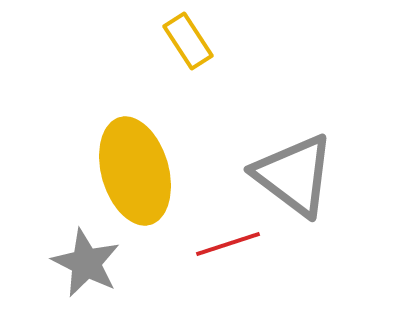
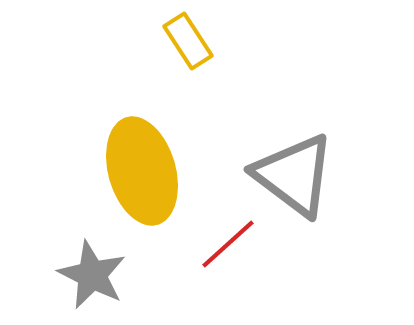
yellow ellipse: moved 7 px right
red line: rotated 24 degrees counterclockwise
gray star: moved 6 px right, 12 px down
